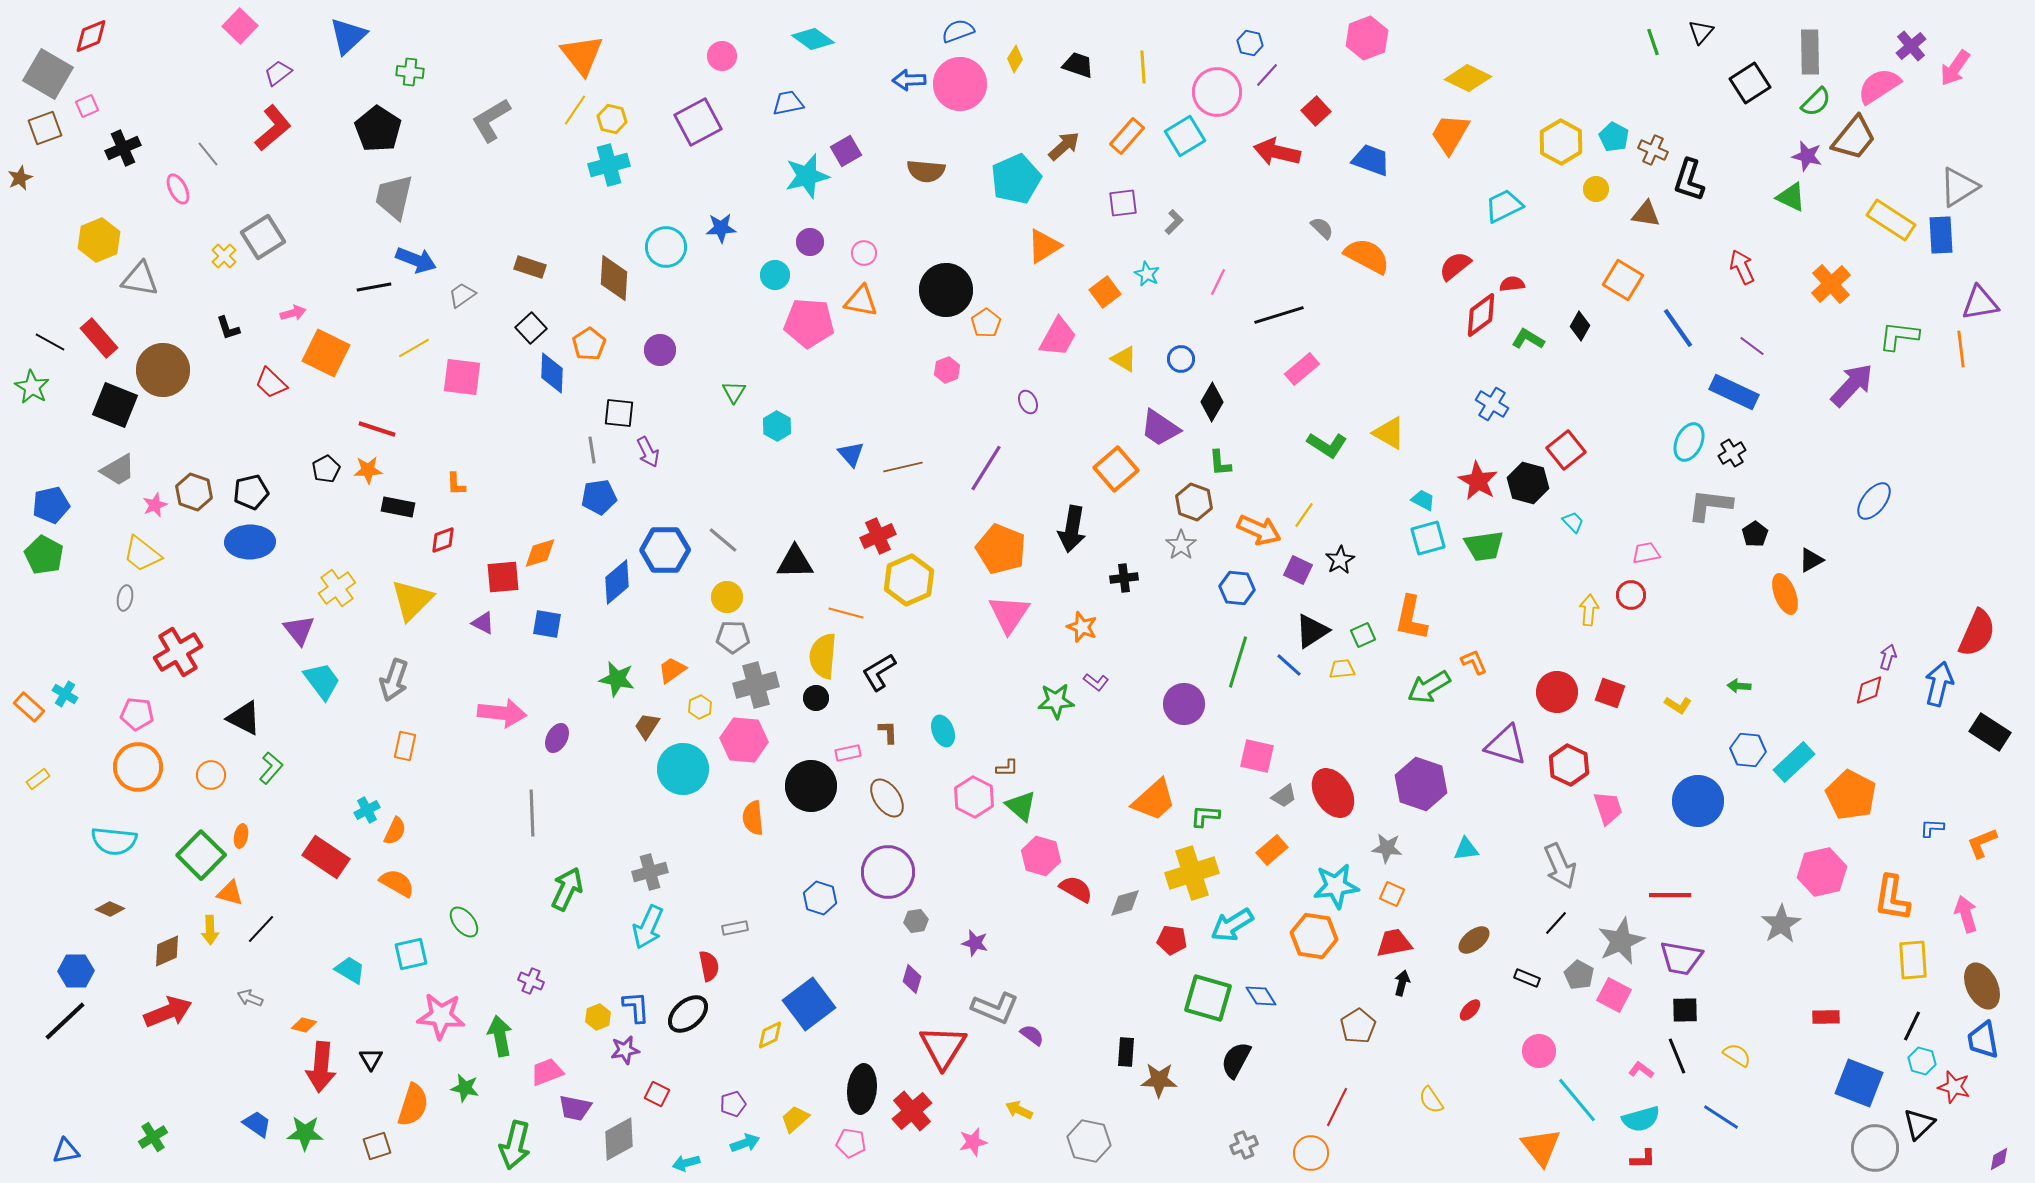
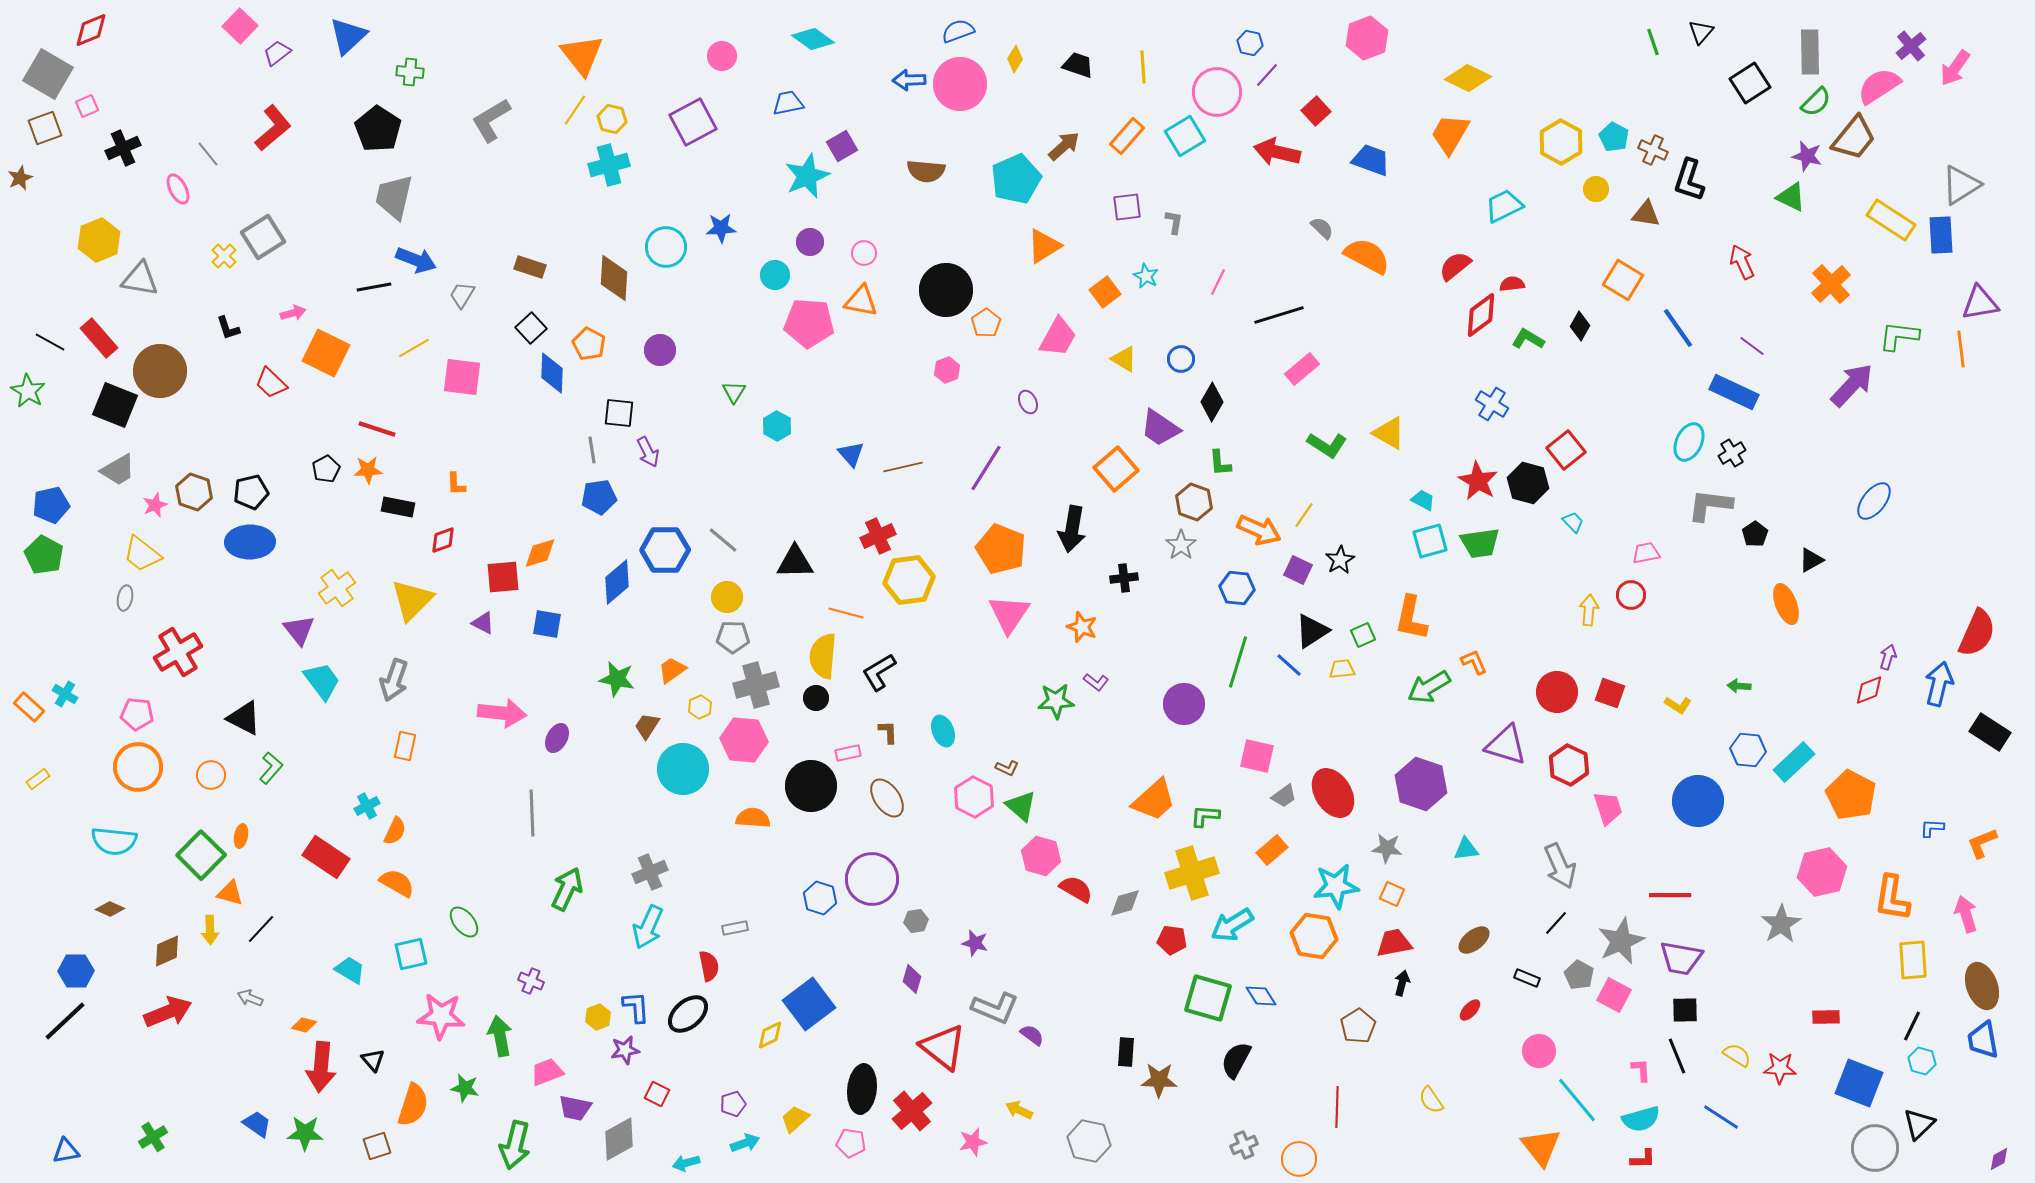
red diamond at (91, 36): moved 6 px up
purple trapezoid at (278, 73): moved 1 px left, 20 px up
purple square at (698, 122): moved 5 px left
purple square at (846, 151): moved 4 px left, 5 px up
cyan star at (807, 176): rotated 9 degrees counterclockwise
gray triangle at (1959, 187): moved 2 px right, 2 px up
purple square at (1123, 203): moved 4 px right, 4 px down
gray L-shape at (1174, 222): rotated 35 degrees counterclockwise
red arrow at (1742, 267): moved 5 px up
cyan star at (1147, 274): moved 1 px left, 2 px down
gray trapezoid at (462, 295): rotated 24 degrees counterclockwise
orange pentagon at (589, 344): rotated 12 degrees counterclockwise
brown circle at (163, 370): moved 3 px left, 1 px down
green star at (32, 387): moved 4 px left, 4 px down
cyan square at (1428, 538): moved 2 px right, 3 px down
green trapezoid at (1484, 546): moved 4 px left, 3 px up
yellow hexagon at (909, 580): rotated 15 degrees clockwise
orange ellipse at (1785, 594): moved 1 px right, 10 px down
brown L-shape at (1007, 768): rotated 25 degrees clockwise
cyan cross at (367, 810): moved 4 px up
orange semicircle at (753, 818): rotated 100 degrees clockwise
gray cross at (650, 872): rotated 8 degrees counterclockwise
purple circle at (888, 872): moved 16 px left, 7 px down
brown ellipse at (1982, 986): rotated 6 degrees clockwise
red triangle at (943, 1047): rotated 24 degrees counterclockwise
black triangle at (371, 1059): moved 2 px right, 1 px down; rotated 10 degrees counterclockwise
pink L-shape at (1641, 1070): rotated 50 degrees clockwise
red star at (1954, 1087): moved 174 px left, 19 px up; rotated 12 degrees counterclockwise
red line at (1337, 1107): rotated 24 degrees counterclockwise
orange circle at (1311, 1153): moved 12 px left, 6 px down
